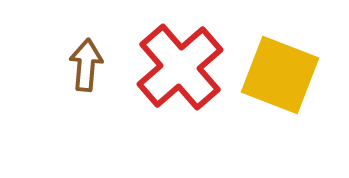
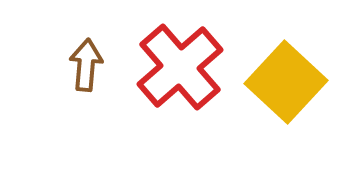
yellow square: moved 6 px right, 7 px down; rotated 22 degrees clockwise
